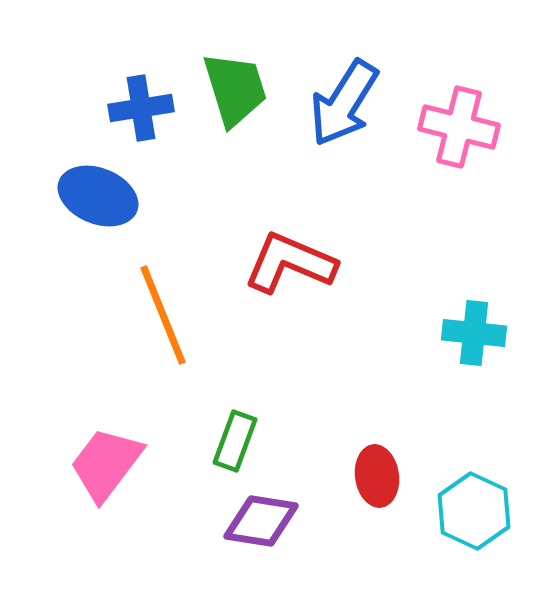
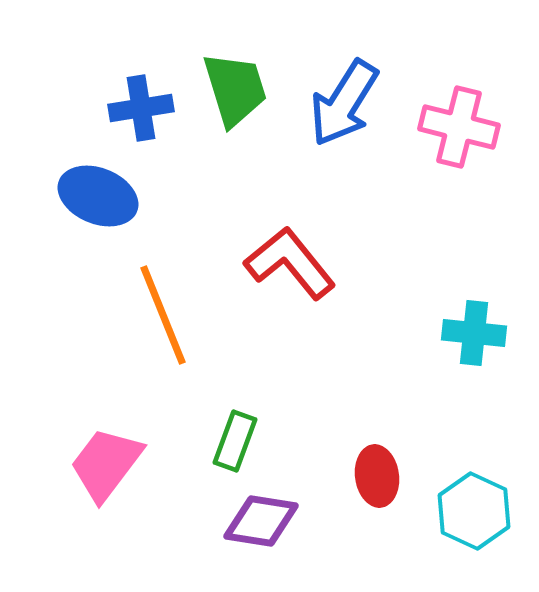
red L-shape: rotated 28 degrees clockwise
